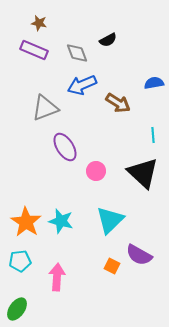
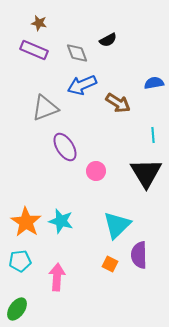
black triangle: moved 3 px right; rotated 16 degrees clockwise
cyan triangle: moved 7 px right, 5 px down
purple semicircle: rotated 60 degrees clockwise
orange square: moved 2 px left, 2 px up
